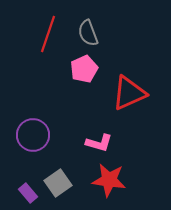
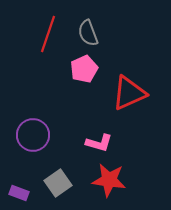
purple rectangle: moved 9 px left; rotated 30 degrees counterclockwise
